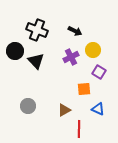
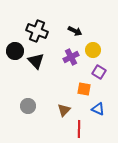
black cross: moved 1 px down
orange square: rotated 16 degrees clockwise
brown triangle: rotated 16 degrees counterclockwise
